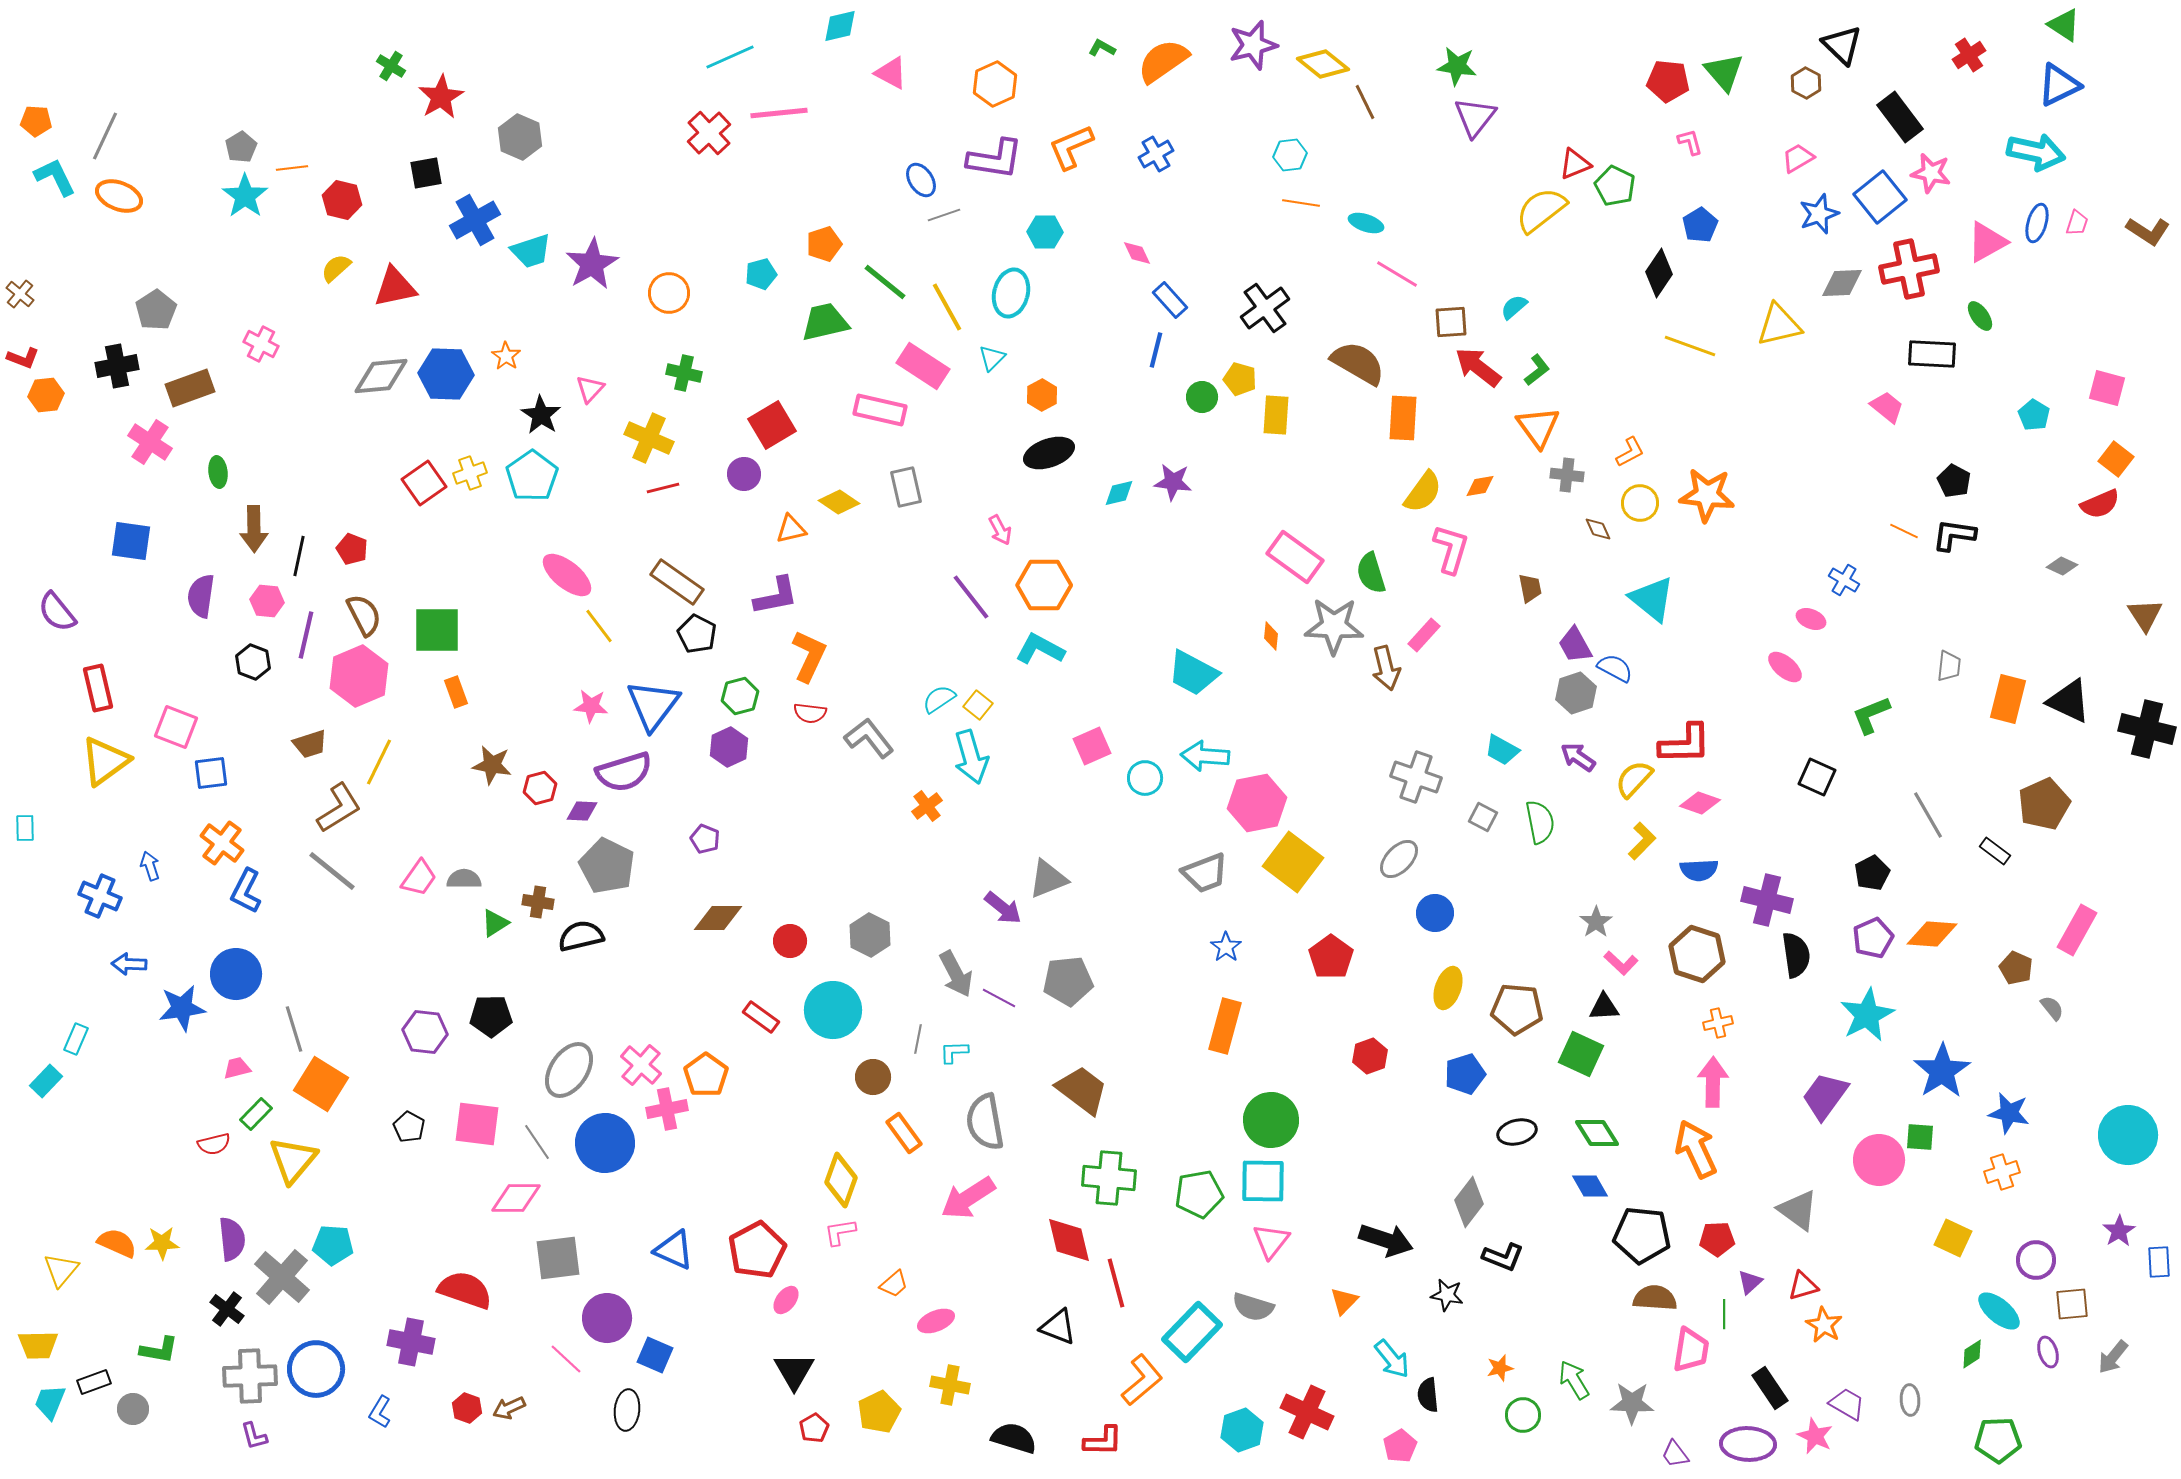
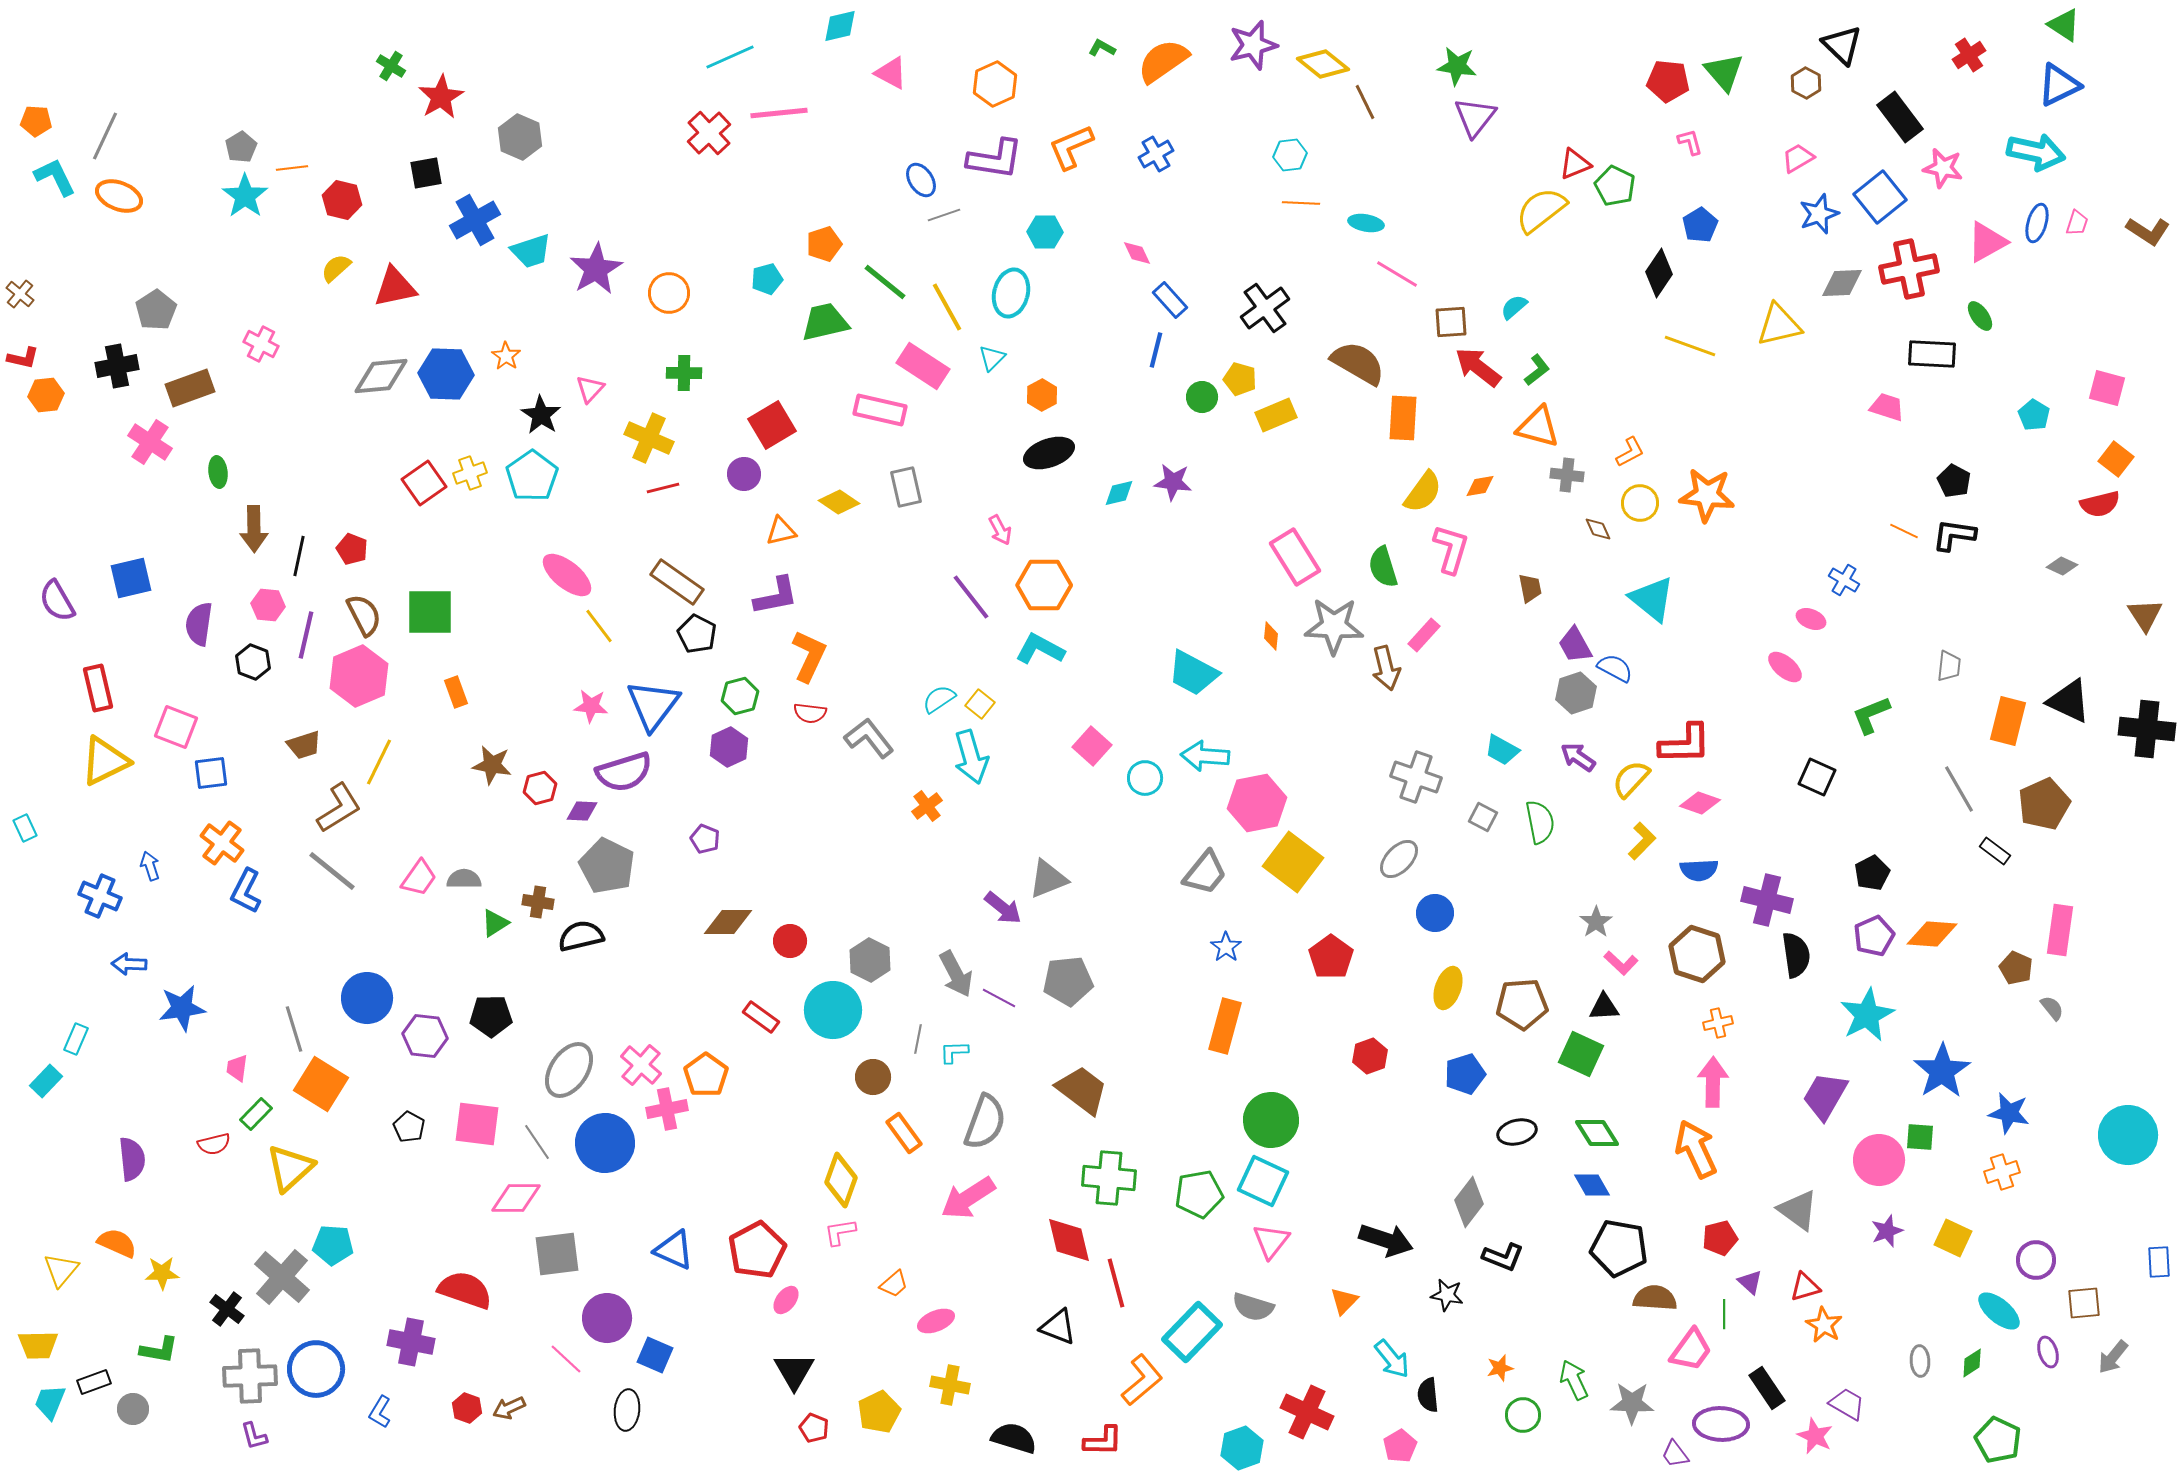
pink star at (1931, 173): moved 12 px right, 5 px up
orange line at (1301, 203): rotated 6 degrees counterclockwise
cyan ellipse at (1366, 223): rotated 8 degrees counterclockwise
purple star at (592, 264): moved 4 px right, 5 px down
cyan pentagon at (761, 274): moved 6 px right, 5 px down
red L-shape at (23, 358): rotated 8 degrees counterclockwise
green cross at (684, 373): rotated 12 degrees counterclockwise
pink trapezoid at (1887, 407): rotated 21 degrees counterclockwise
yellow rectangle at (1276, 415): rotated 63 degrees clockwise
orange triangle at (1538, 427): rotated 39 degrees counterclockwise
red semicircle at (2100, 504): rotated 9 degrees clockwise
orange triangle at (791, 529): moved 10 px left, 2 px down
blue square at (131, 541): moved 37 px down; rotated 21 degrees counterclockwise
pink rectangle at (1295, 557): rotated 22 degrees clockwise
green semicircle at (1371, 573): moved 12 px right, 6 px up
purple semicircle at (201, 596): moved 2 px left, 28 px down
pink hexagon at (267, 601): moved 1 px right, 4 px down
purple semicircle at (57, 612): moved 11 px up; rotated 9 degrees clockwise
green square at (437, 630): moved 7 px left, 18 px up
orange rectangle at (2008, 699): moved 22 px down
yellow square at (978, 705): moved 2 px right, 1 px up
black cross at (2147, 729): rotated 8 degrees counterclockwise
brown trapezoid at (310, 744): moved 6 px left, 1 px down
pink square at (1092, 746): rotated 24 degrees counterclockwise
yellow triangle at (105, 761): rotated 10 degrees clockwise
yellow semicircle at (1634, 779): moved 3 px left
gray line at (1928, 815): moved 31 px right, 26 px up
cyan rectangle at (25, 828): rotated 24 degrees counterclockwise
gray trapezoid at (1205, 873): rotated 30 degrees counterclockwise
brown diamond at (718, 918): moved 10 px right, 4 px down
pink rectangle at (2077, 930): moved 17 px left; rotated 21 degrees counterclockwise
gray hexagon at (870, 935): moved 25 px down
purple pentagon at (1873, 938): moved 1 px right, 2 px up
blue circle at (236, 974): moved 131 px right, 24 px down
brown pentagon at (1517, 1009): moved 5 px right, 5 px up; rotated 9 degrees counterclockwise
purple hexagon at (425, 1032): moved 4 px down
pink trapezoid at (237, 1068): rotated 68 degrees counterclockwise
purple trapezoid at (1825, 1096): rotated 6 degrees counterclockwise
gray semicircle at (985, 1122): rotated 150 degrees counterclockwise
yellow triangle at (293, 1160): moved 3 px left, 8 px down; rotated 8 degrees clockwise
cyan square at (1263, 1181): rotated 24 degrees clockwise
blue diamond at (1590, 1186): moved 2 px right, 1 px up
purple star at (2119, 1231): moved 232 px left; rotated 12 degrees clockwise
black pentagon at (1642, 1235): moved 23 px left, 13 px down; rotated 4 degrees clockwise
purple semicircle at (232, 1239): moved 100 px left, 80 px up
red pentagon at (1717, 1239): moved 3 px right, 1 px up; rotated 12 degrees counterclockwise
yellow star at (162, 1243): moved 30 px down
gray square at (558, 1258): moved 1 px left, 4 px up
purple triangle at (1750, 1282): rotated 36 degrees counterclockwise
red triangle at (1803, 1286): moved 2 px right, 1 px down
brown square at (2072, 1304): moved 12 px right, 1 px up
pink trapezoid at (1691, 1350): rotated 27 degrees clockwise
green diamond at (1972, 1354): moved 9 px down
green arrow at (1574, 1380): rotated 6 degrees clockwise
black rectangle at (1770, 1388): moved 3 px left
gray ellipse at (1910, 1400): moved 10 px right, 39 px up
red pentagon at (814, 1428): rotated 20 degrees counterclockwise
cyan hexagon at (1242, 1430): moved 18 px down
green pentagon at (1998, 1440): rotated 27 degrees clockwise
purple ellipse at (1748, 1444): moved 27 px left, 20 px up
